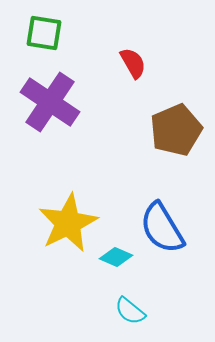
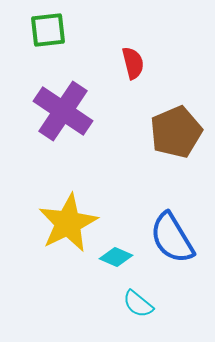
green square: moved 4 px right, 3 px up; rotated 15 degrees counterclockwise
red semicircle: rotated 16 degrees clockwise
purple cross: moved 13 px right, 9 px down
brown pentagon: moved 2 px down
blue semicircle: moved 10 px right, 10 px down
cyan semicircle: moved 8 px right, 7 px up
